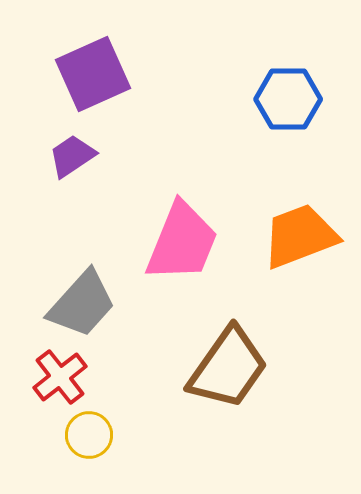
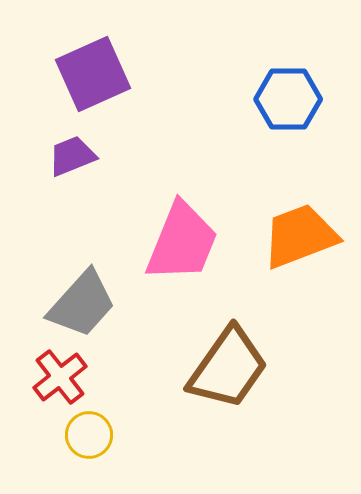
purple trapezoid: rotated 12 degrees clockwise
